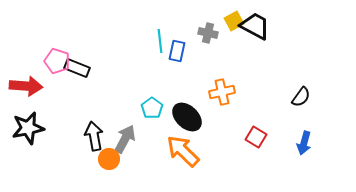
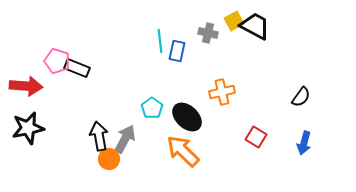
black arrow: moved 5 px right
